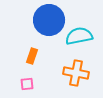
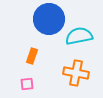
blue circle: moved 1 px up
